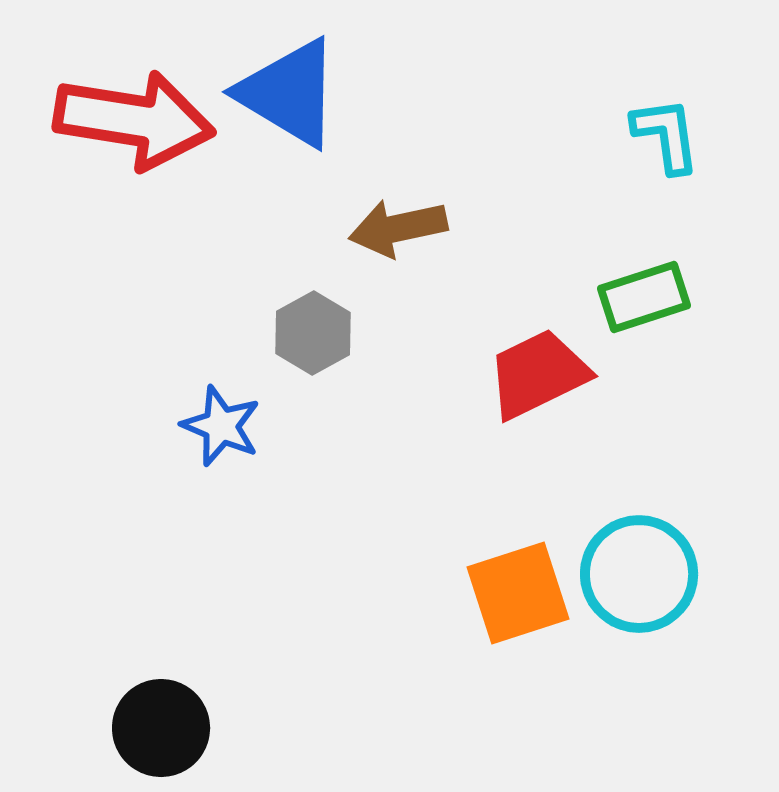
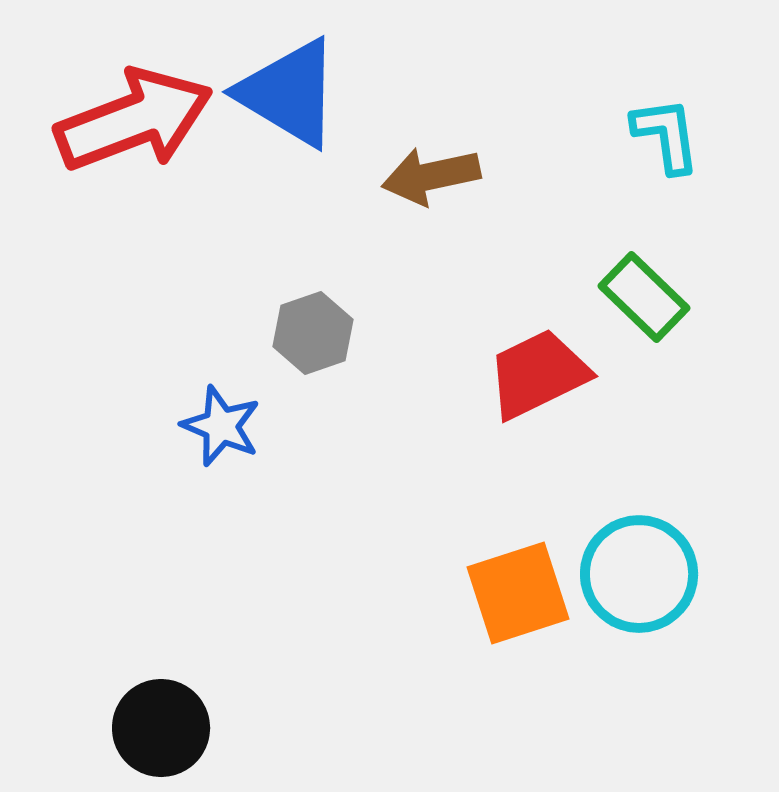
red arrow: rotated 30 degrees counterclockwise
brown arrow: moved 33 px right, 52 px up
green rectangle: rotated 62 degrees clockwise
gray hexagon: rotated 10 degrees clockwise
